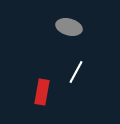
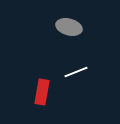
white line: rotated 40 degrees clockwise
